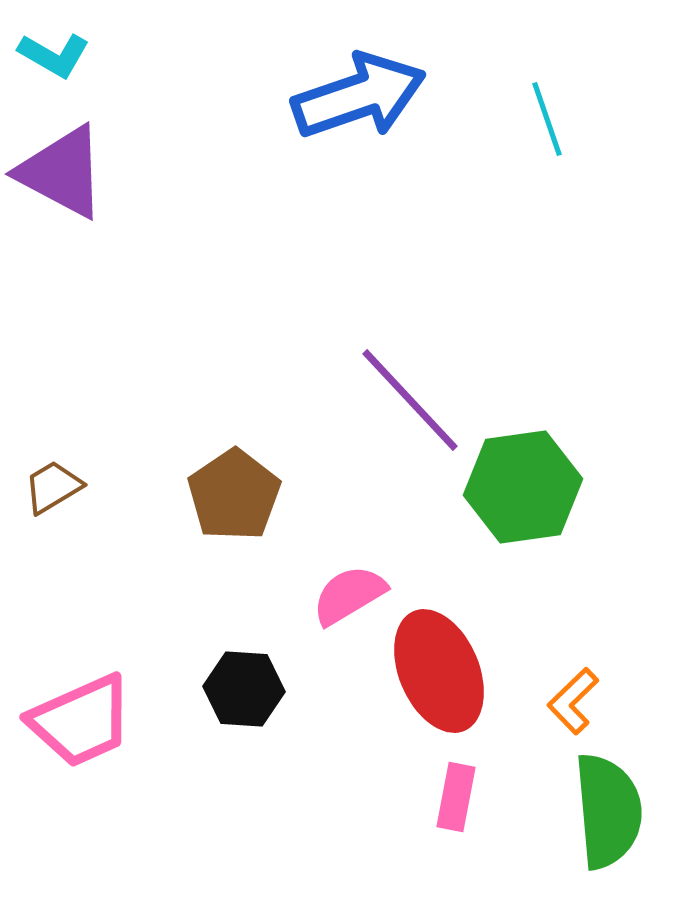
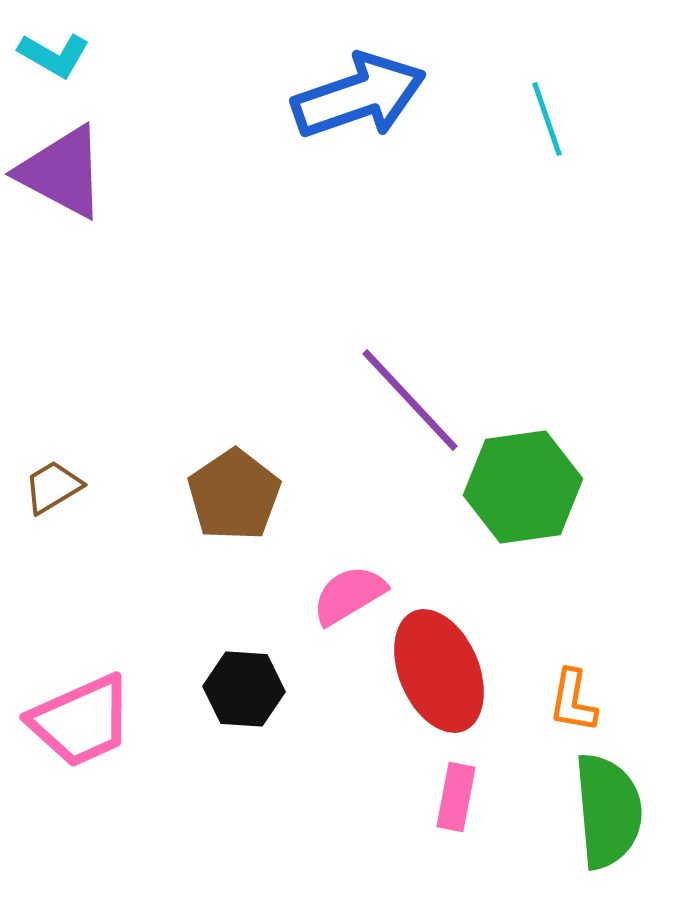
orange L-shape: rotated 36 degrees counterclockwise
